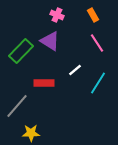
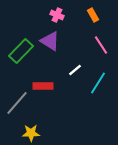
pink line: moved 4 px right, 2 px down
red rectangle: moved 1 px left, 3 px down
gray line: moved 3 px up
